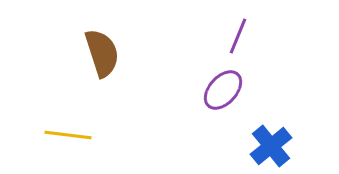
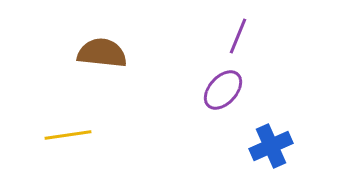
brown semicircle: rotated 66 degrees counterclockwise
yellow line: rotated 15 degrees counterclockwise
blue cross: rotated 15 degrees clockwise
